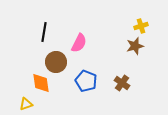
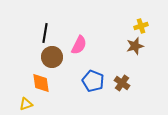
black line: moved 1 px right, 1 px down
pink semicircle: moved 2 px down
brown circle: moved 4 px left, 5 px up
blue pentagon: moved 7 px right
